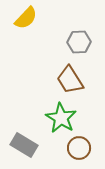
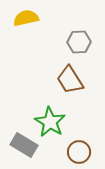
yellow semicircle: rotated 145 degrees counterclockwise
green star: moved 11 px left, 4 px down
brown circle: moved 4 px down
